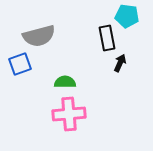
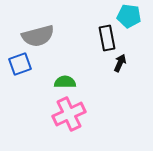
cyan pentagon: moved 2 px right
gray semicircle: moved 1 px left
pink cross: rotated 20 degrees counterclockwise
